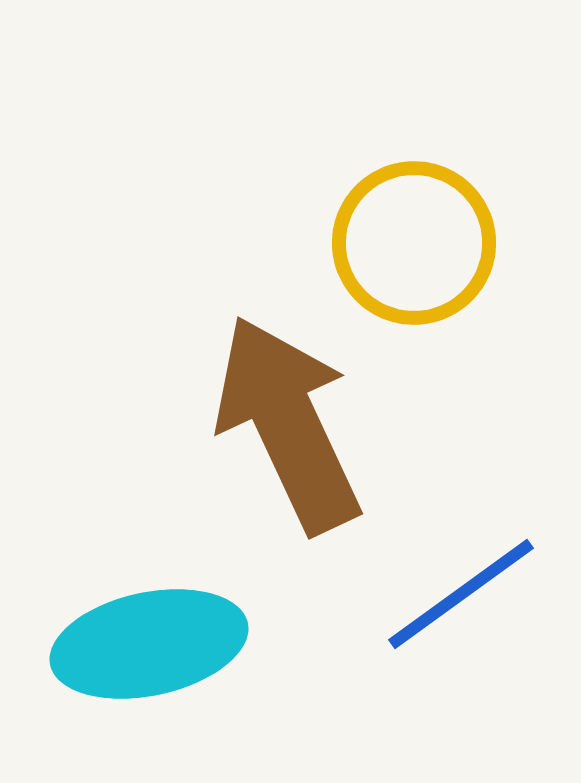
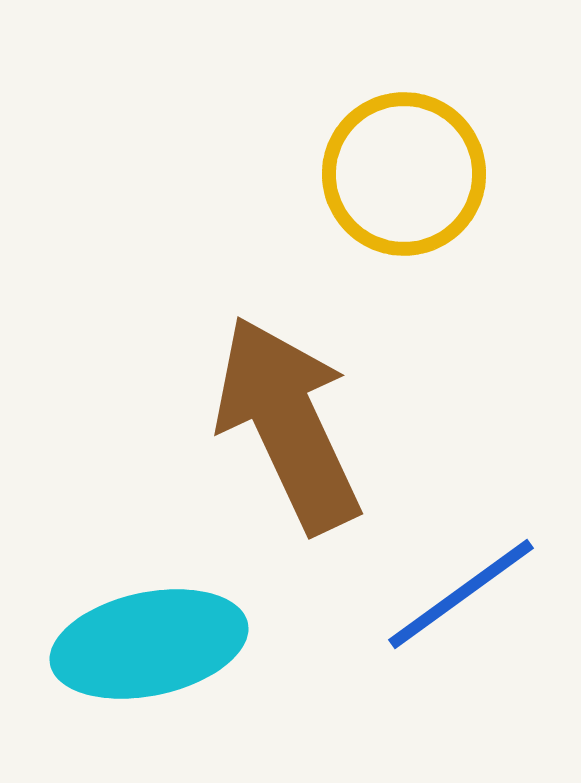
yellow circle: moved 10 px left, 69 px up
